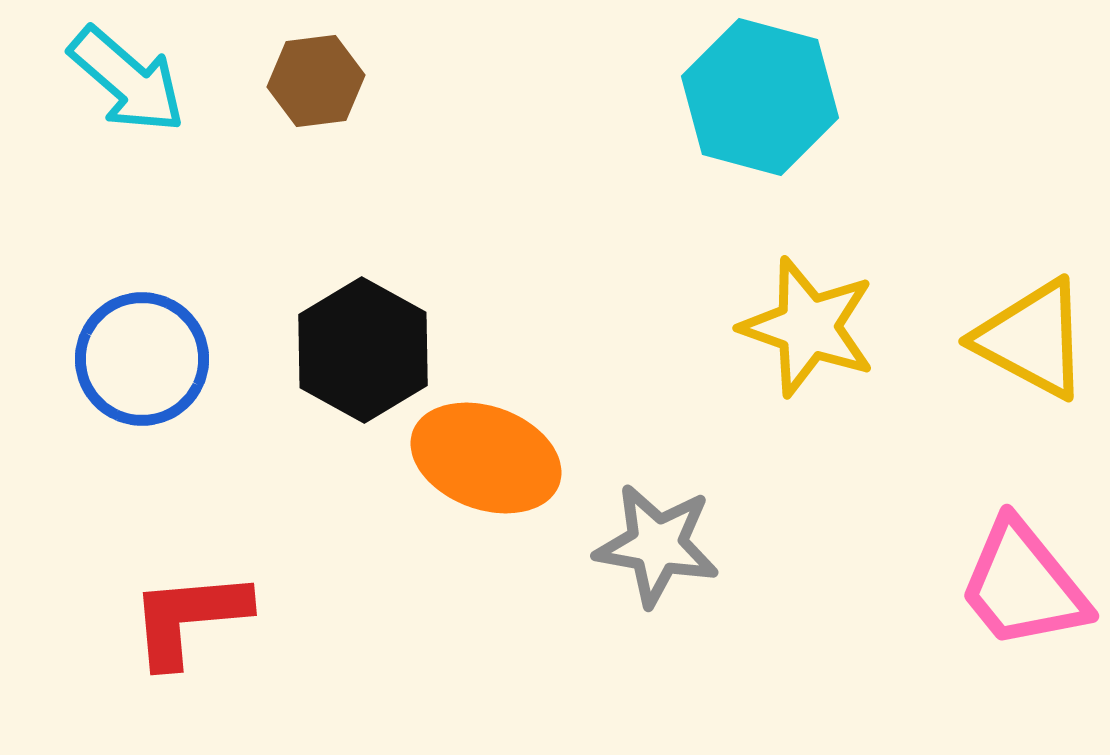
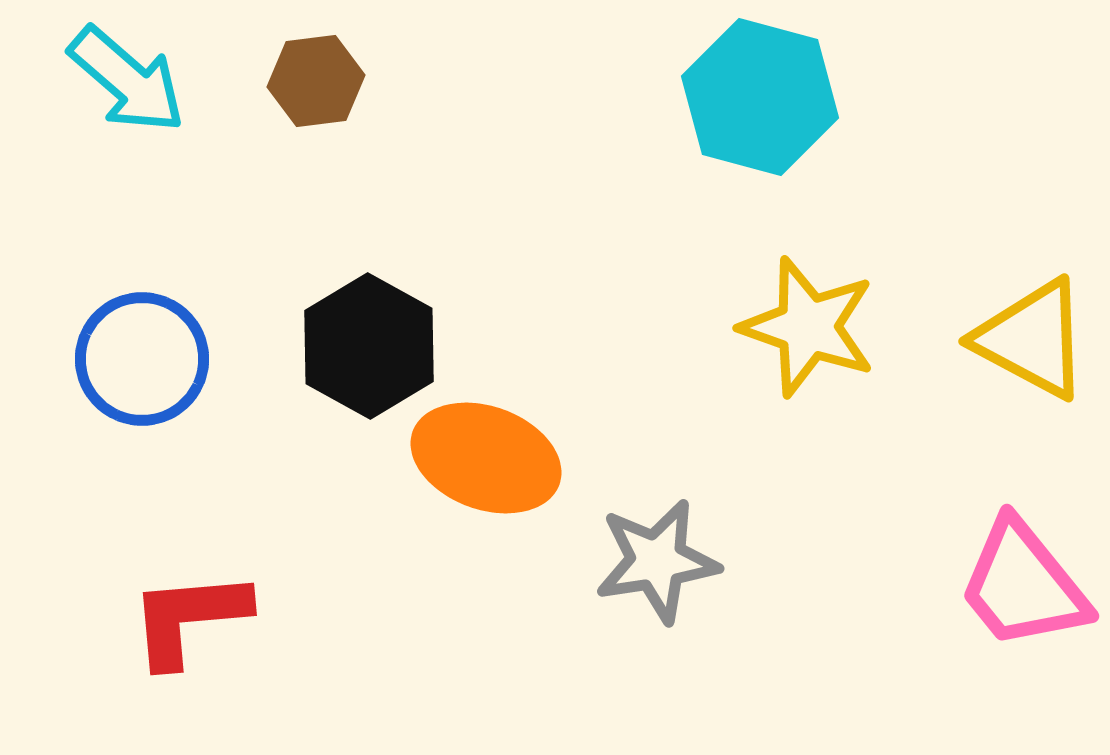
black hexagon: moved 6 px right, 4 px up
gray star: moved 16 px down; rotated 19 degrees counterclockwise
